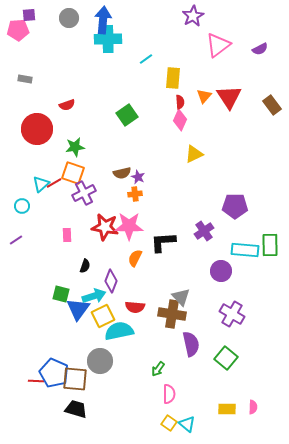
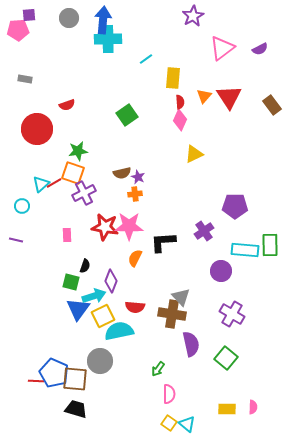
pink triangle at (218, 45): moved 4 px right, 3 px down
green star at (75, 147): moved 3 px right, 4 px down
purple line at (16, 240): rotated 48 degrees clockwise
green square at (61, 294): moved 10 px right, 12 px up
